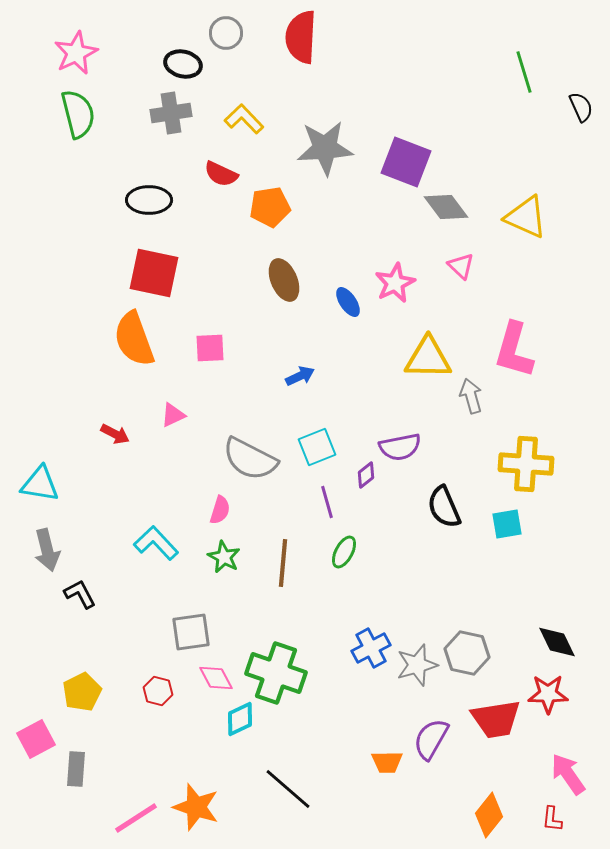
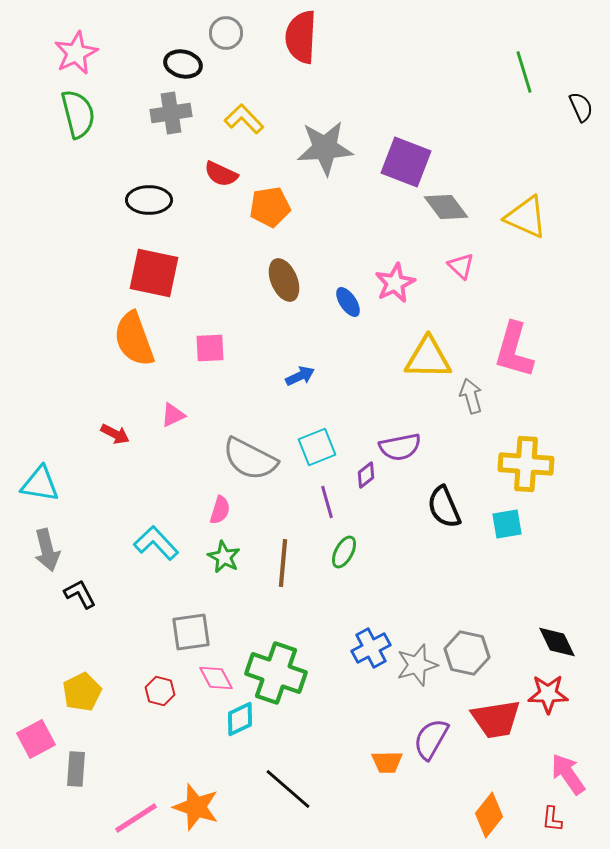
red hexagon at (158, 691): moved 2 px right
